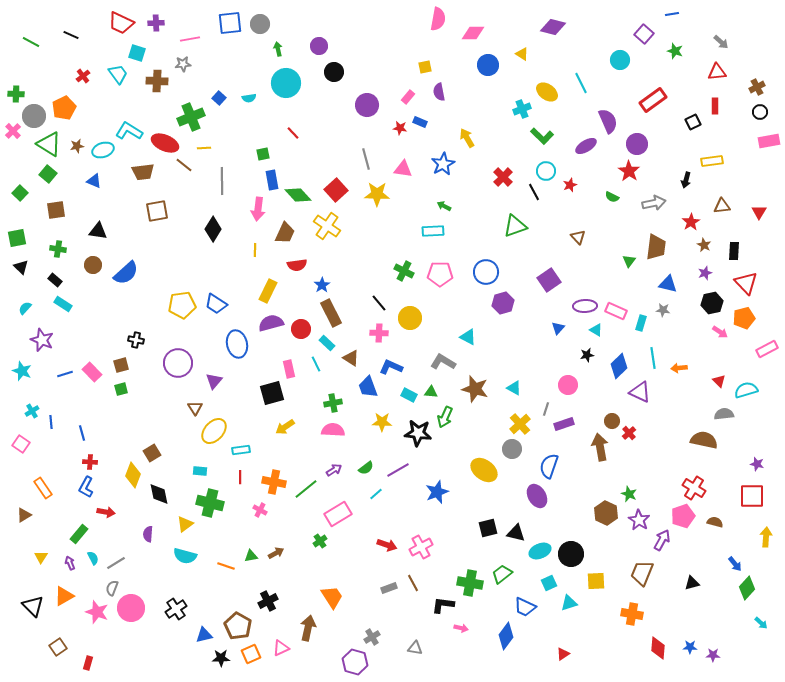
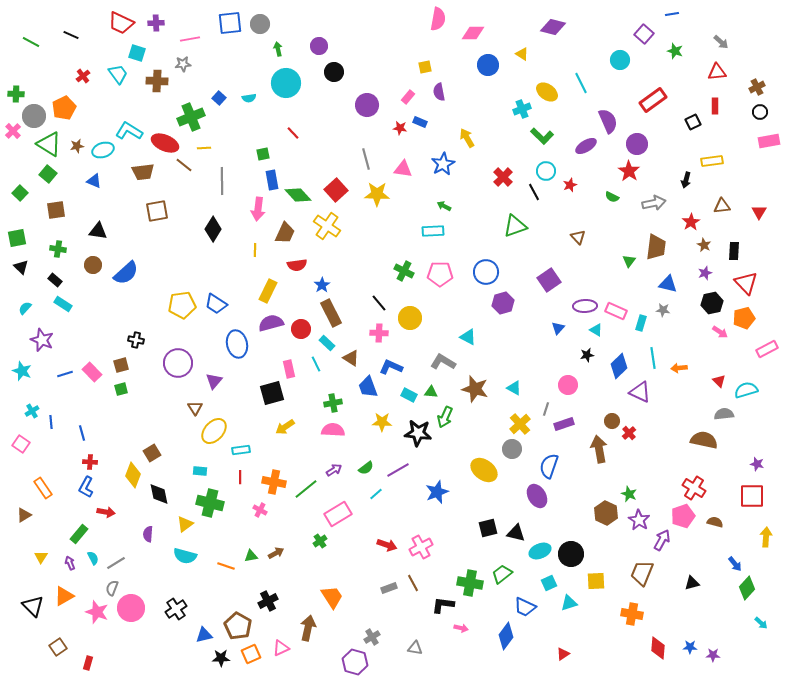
brown arrow at (600, 447): moved 1 px left, 2 px down
